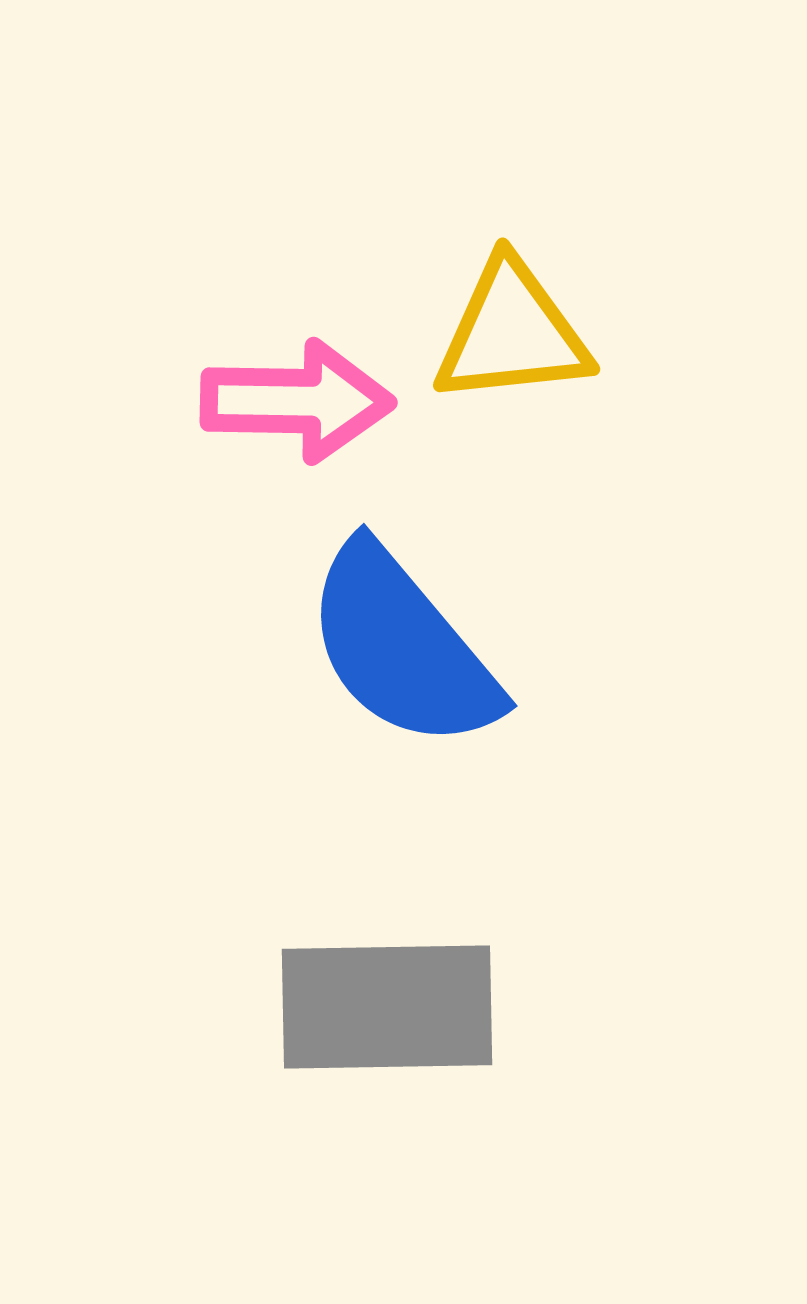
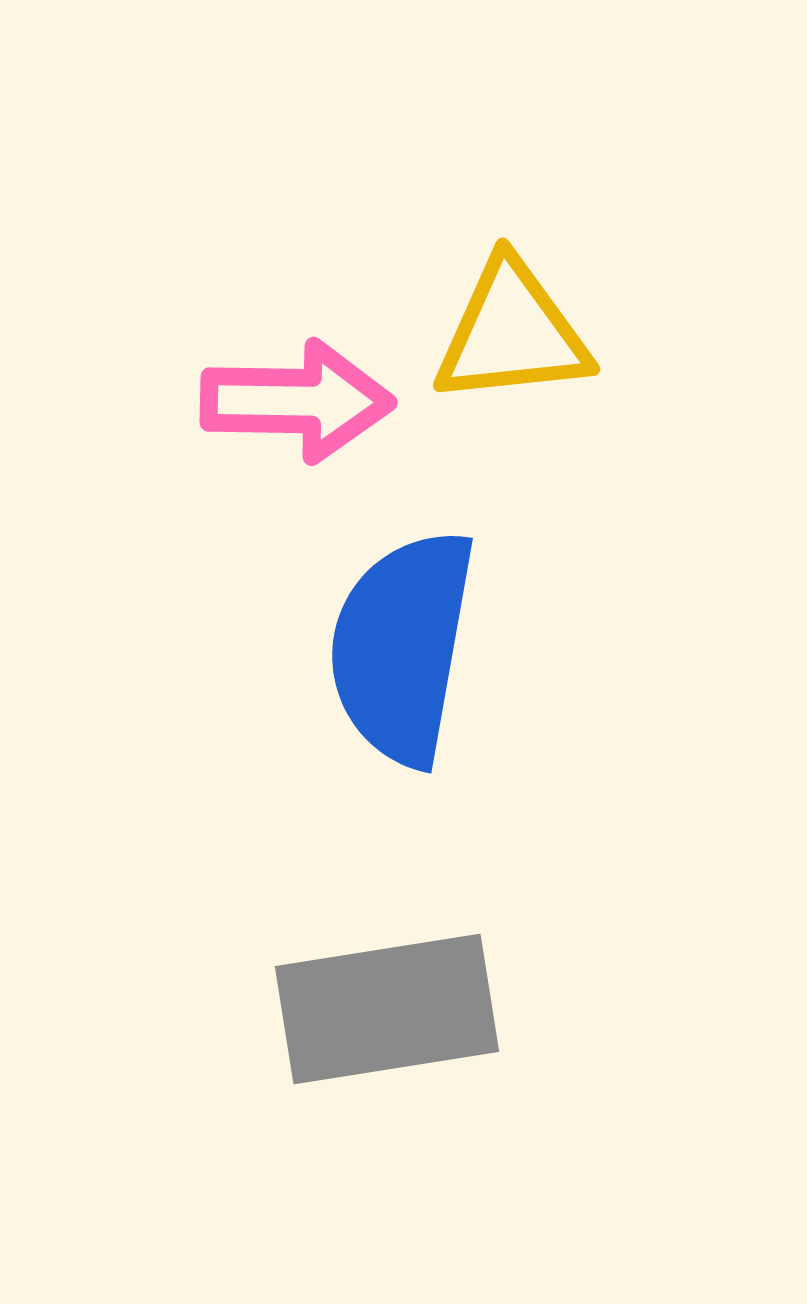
blue semicircle: rotated 50 degrees clockwise
gray rectangle: moved 2 px down; rotated 8 degrees counterclockwise
